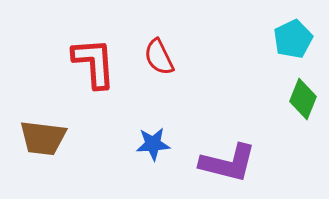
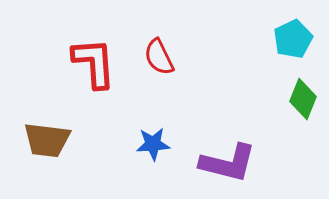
brown trapezoid: moved 4 px right, 2 px down
